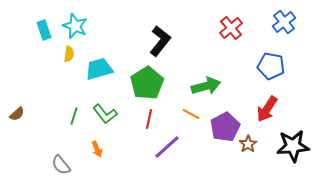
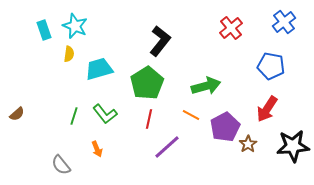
orange line: moved 1 px down
